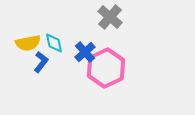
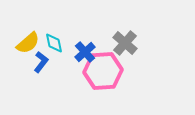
gray cross: moved 15 px right, 26 px down
yellow semicircle: rotated 30 degrees counterclockwise
pink hexagon: moved 3 px left, 3 px down; rotated 21 degrees clockwise
